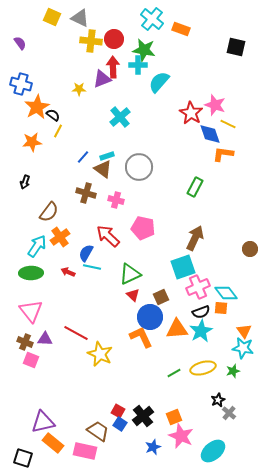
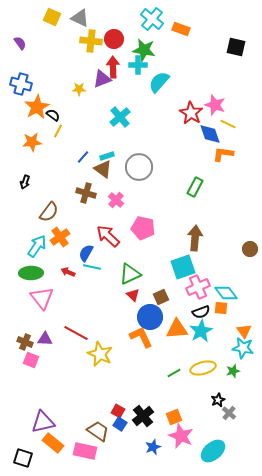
pink cross at (116, 200): rotated 28 degrees clockwise
brown arrow at (195, 238): rotated 20 degrees counterclockwise
pink triangle at (31, 311): moved 11 px right, 13 px up
